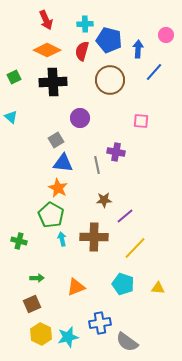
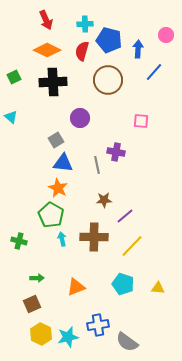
brown circle: moved 2 px left
yellow line: moved 3 px left, 2 px up
blue cross: moved 2 px left, 2 px down
